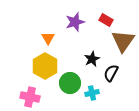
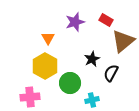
brown triangle: rotated 15 degrees clockwise
cyan cross: moved 7 px down
pink cross: rotated 18 degrees counterclockwise
